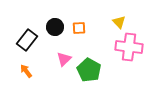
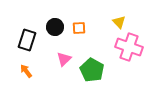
black rectangle: rotated 20 degrees counterclockwise
pink cross: rotated 12 degrees clockwise
green pentagon: moved 3 px right
